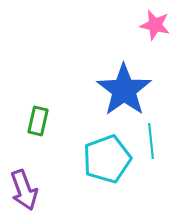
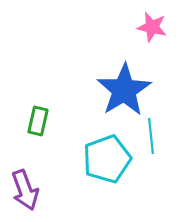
pink star: moved 3 px left, 2 px down
blue star: rotated 4 degrees clockwise
cyan line: moved 5 px up
purple arrow: moved 1 px right
